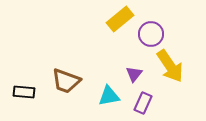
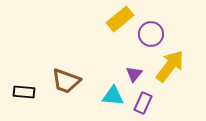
yellow arrow: rotated 108 degrees counterclockwise
cyan triangle: moved 4 px right; rotated 15 degrees clockwise
